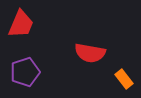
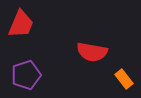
red semicircle: moved 2 px right, 1 px up
purple pentagon: moved 1 px right, 3 px down
